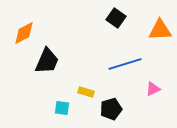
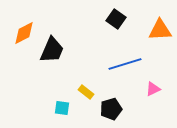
black square: moved 1 px down
black trapezoid: moved 5 px right, 11 px up
yellow rectangle: rotated 21 degrees clockwise
